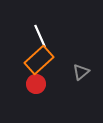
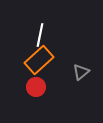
white line: moved 1 px up; rotated 35 degrees clockwise
red circle: moved 3 px down
